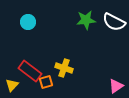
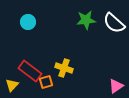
white semicircle: moved 1 px down; rotated 15 degrees clockwise
